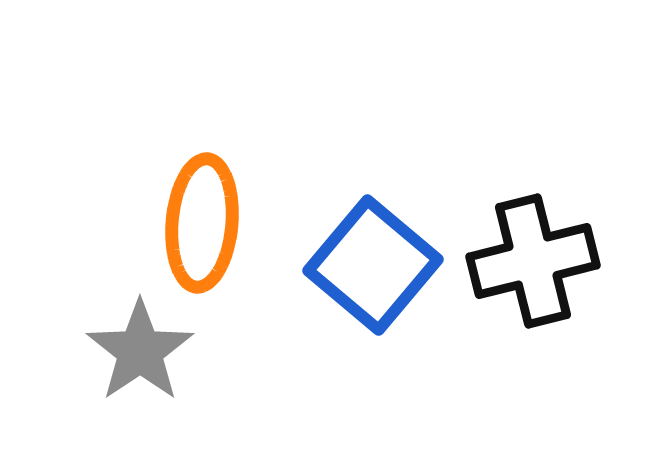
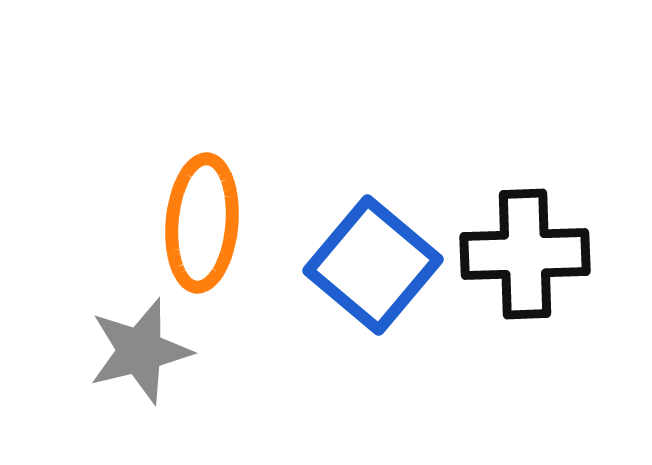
black cross: moved 8 px left, 7 px up; rotated 12 degrees clockwise
gray star: rotated 20 degrees clockwise
